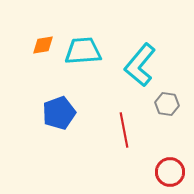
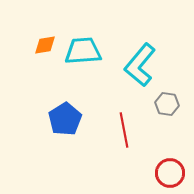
orange diamond: moved 2 px right
blue pentagon: moved 6 px right, 6 px down; rotated 12 degrees counterclockwise
red circle: moved 1 px down
